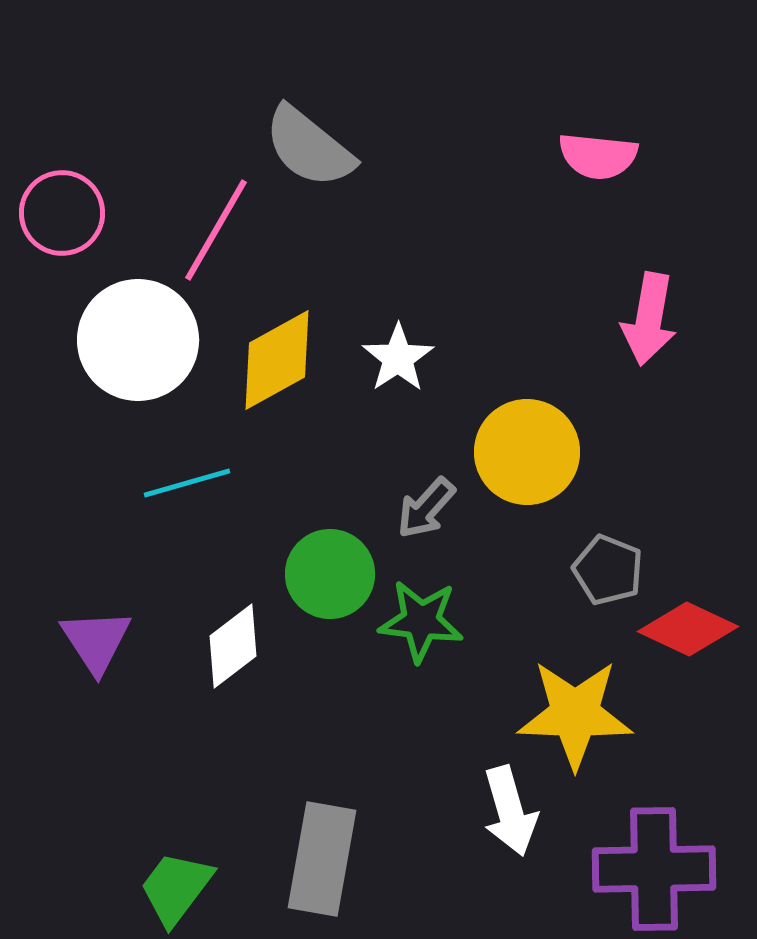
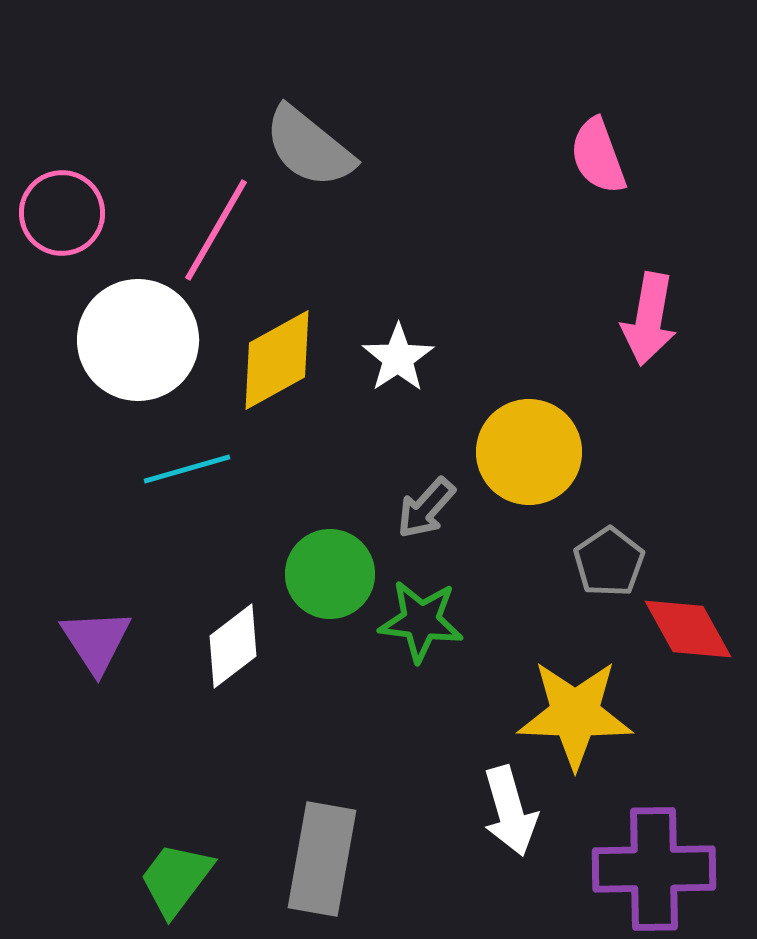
pink semicircle: rotated 64 degrees clockwise
yellow circle: moved 2 px right
cyan line: moved 14 px up
gray pentagon: moved 1 px right, 8 px up; rotated 16 degrees clockwise
red diamond: rotated 36 degrees clockwise
green trapezoid: moved 9 px up
